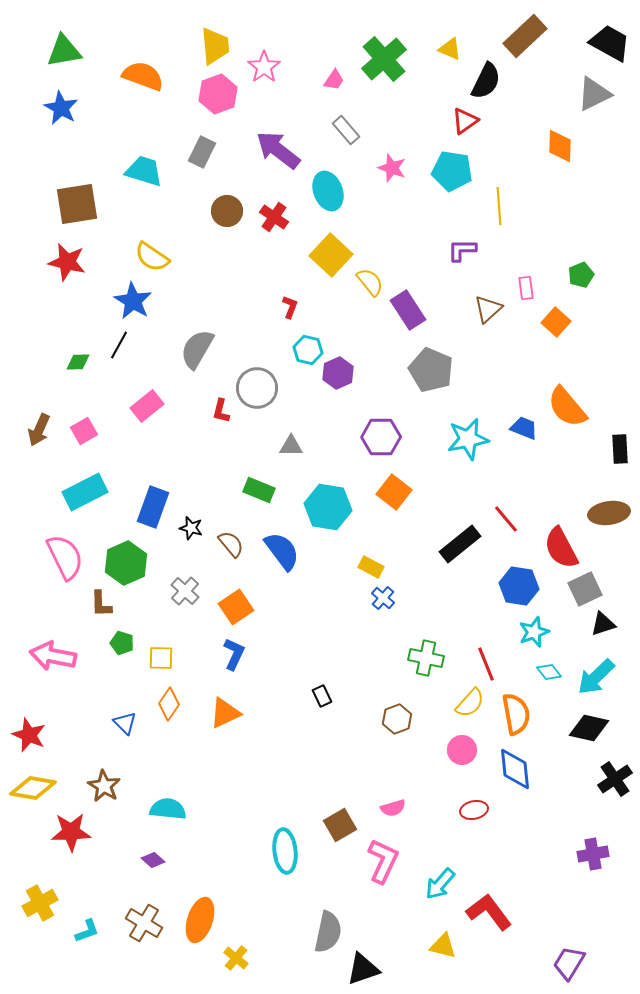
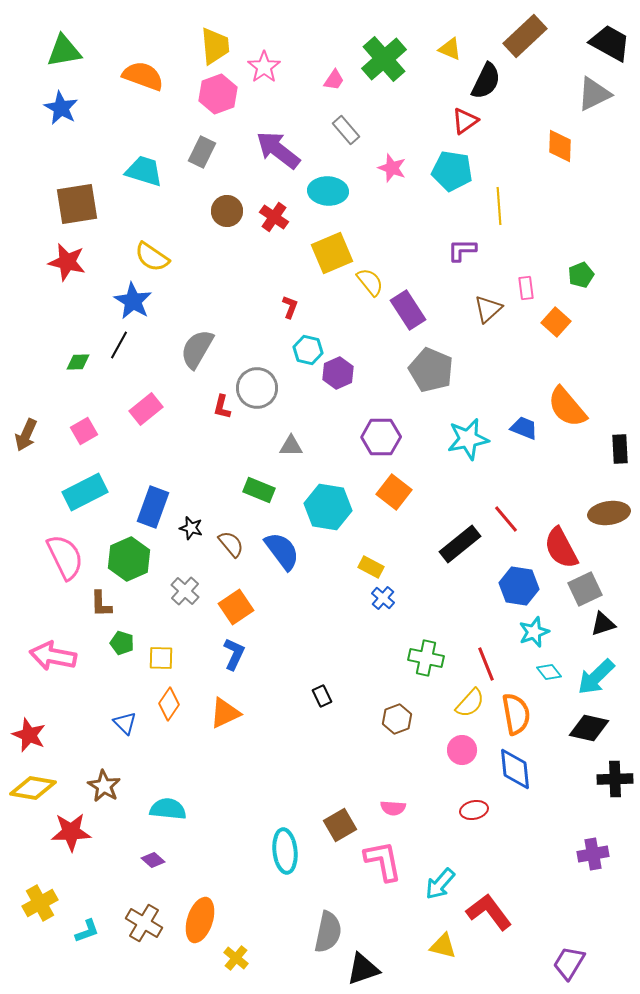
cyan ellipse at (328, 191): rotated 66 degrees counterclockwise
yellow square at (331, 255): moved 1 px right, 2 px up; rotated 24 degrees clockwise
pink rectangle at (147, 406): moved 1 px left, 3 px down
red L-shape at (221, 411): moved 1 px right, 4 px up
brown arrow at (39, 430): moved 13 px left, 5 px down
green hexagon at (126, 563): moved 3 px right, 4 px up
black cross at (615, 779): rotated 32 degrees clockwise
pink semicircle at (393, 808): rotated 20 degrees clockwise
pink L-shape at (383, 861): rotated 36 degrees counterclockwise
